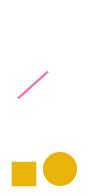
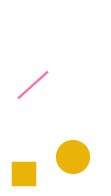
yellow circle: moved 13 px right, 12 px up
